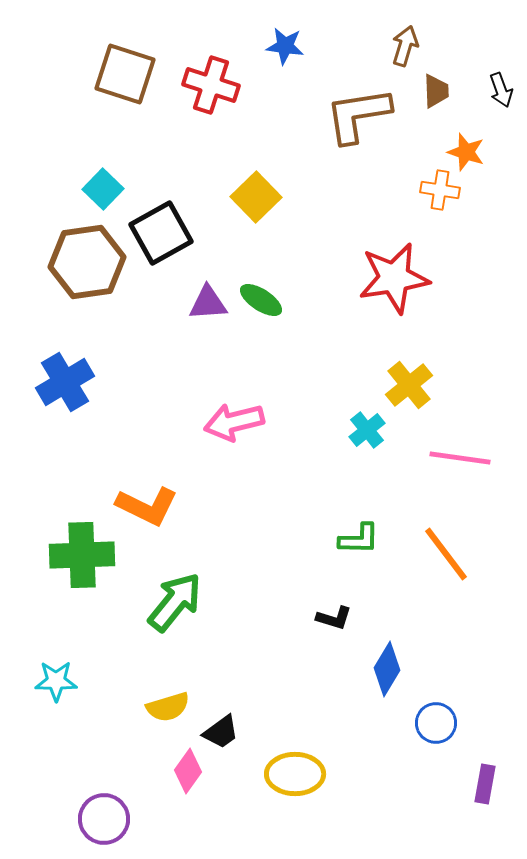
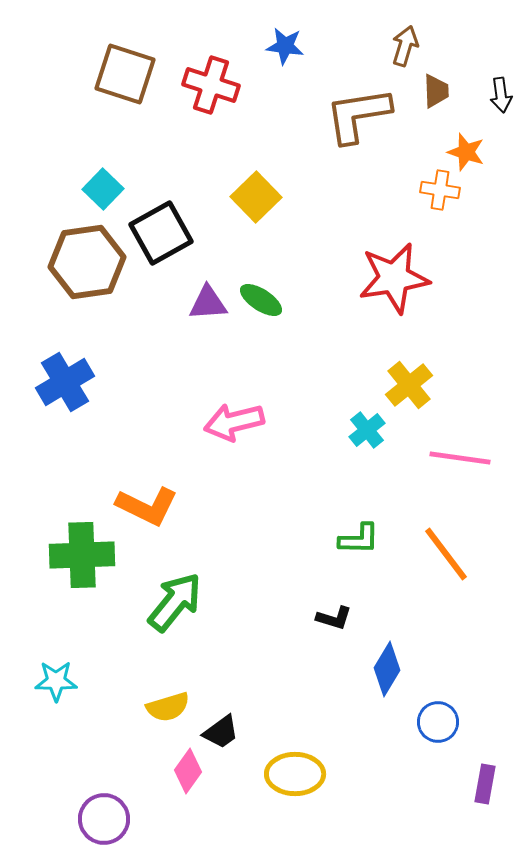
black arrow: moved 5 px down; rotated 12 degrees clockwise
blue circle: moved 2 px right, 1 px up
